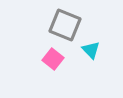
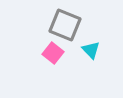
pink square: moved 6 px up
